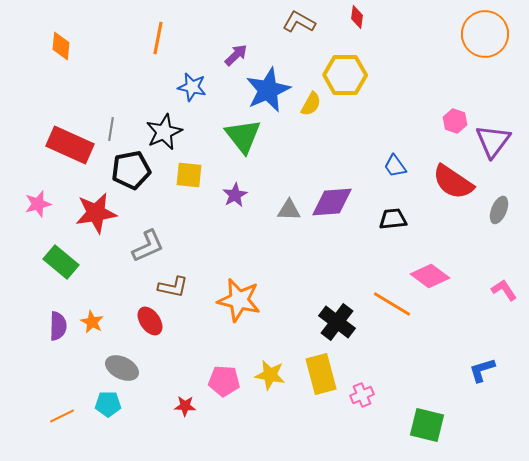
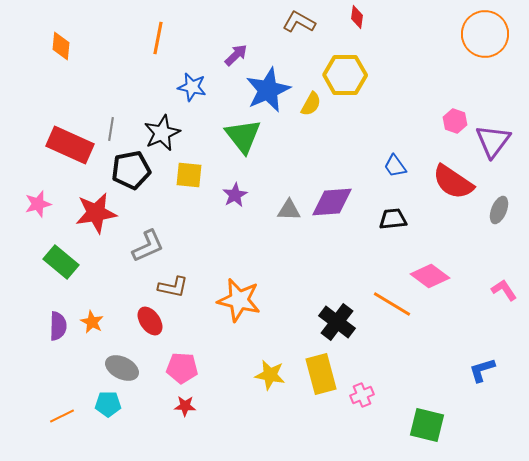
black star at (164, 132): moved 2 px left, 1 px down
pink pentagon at (224, 381): moved 42 px left, 13 px up
